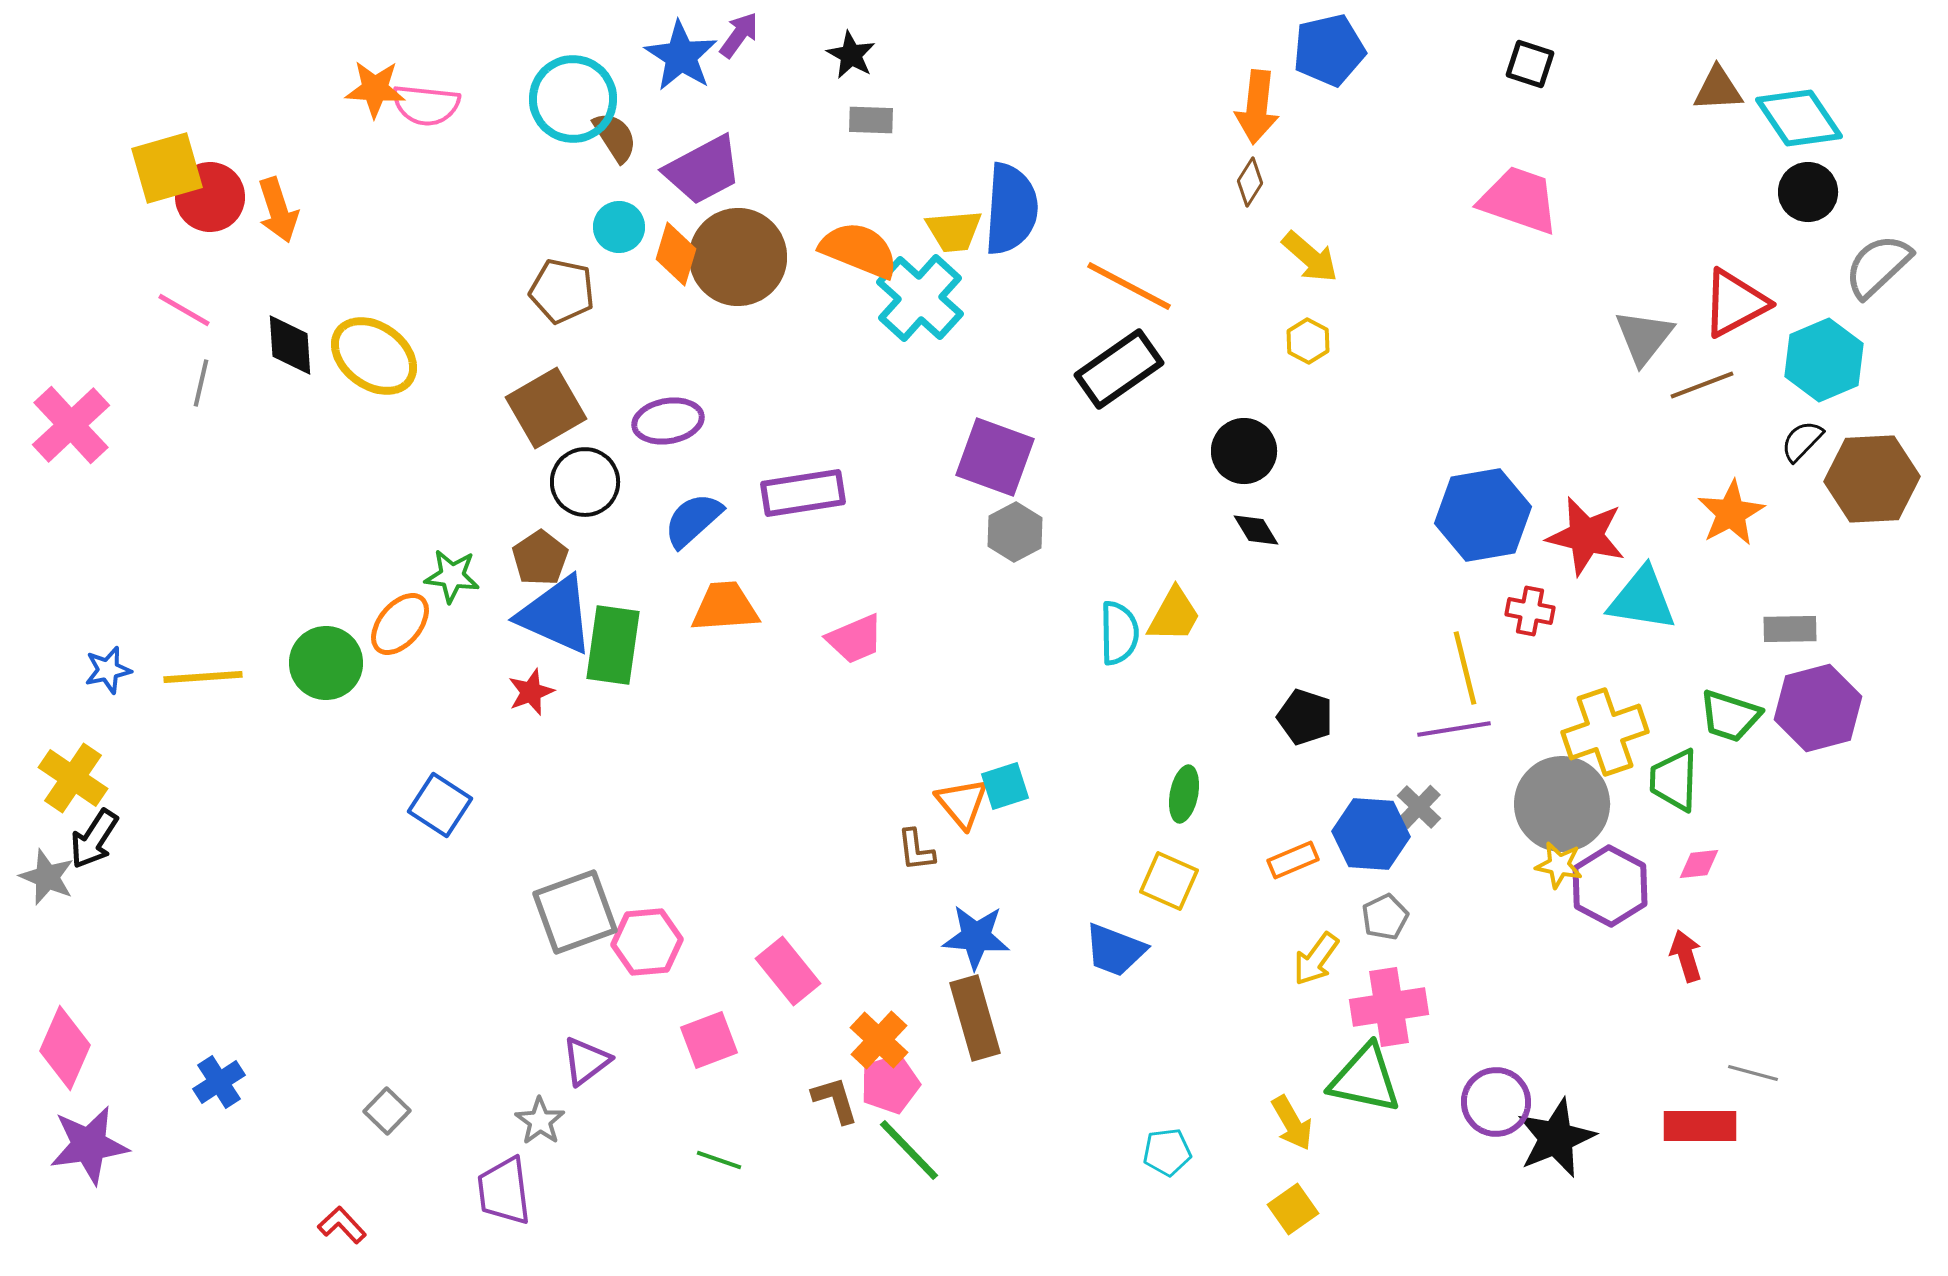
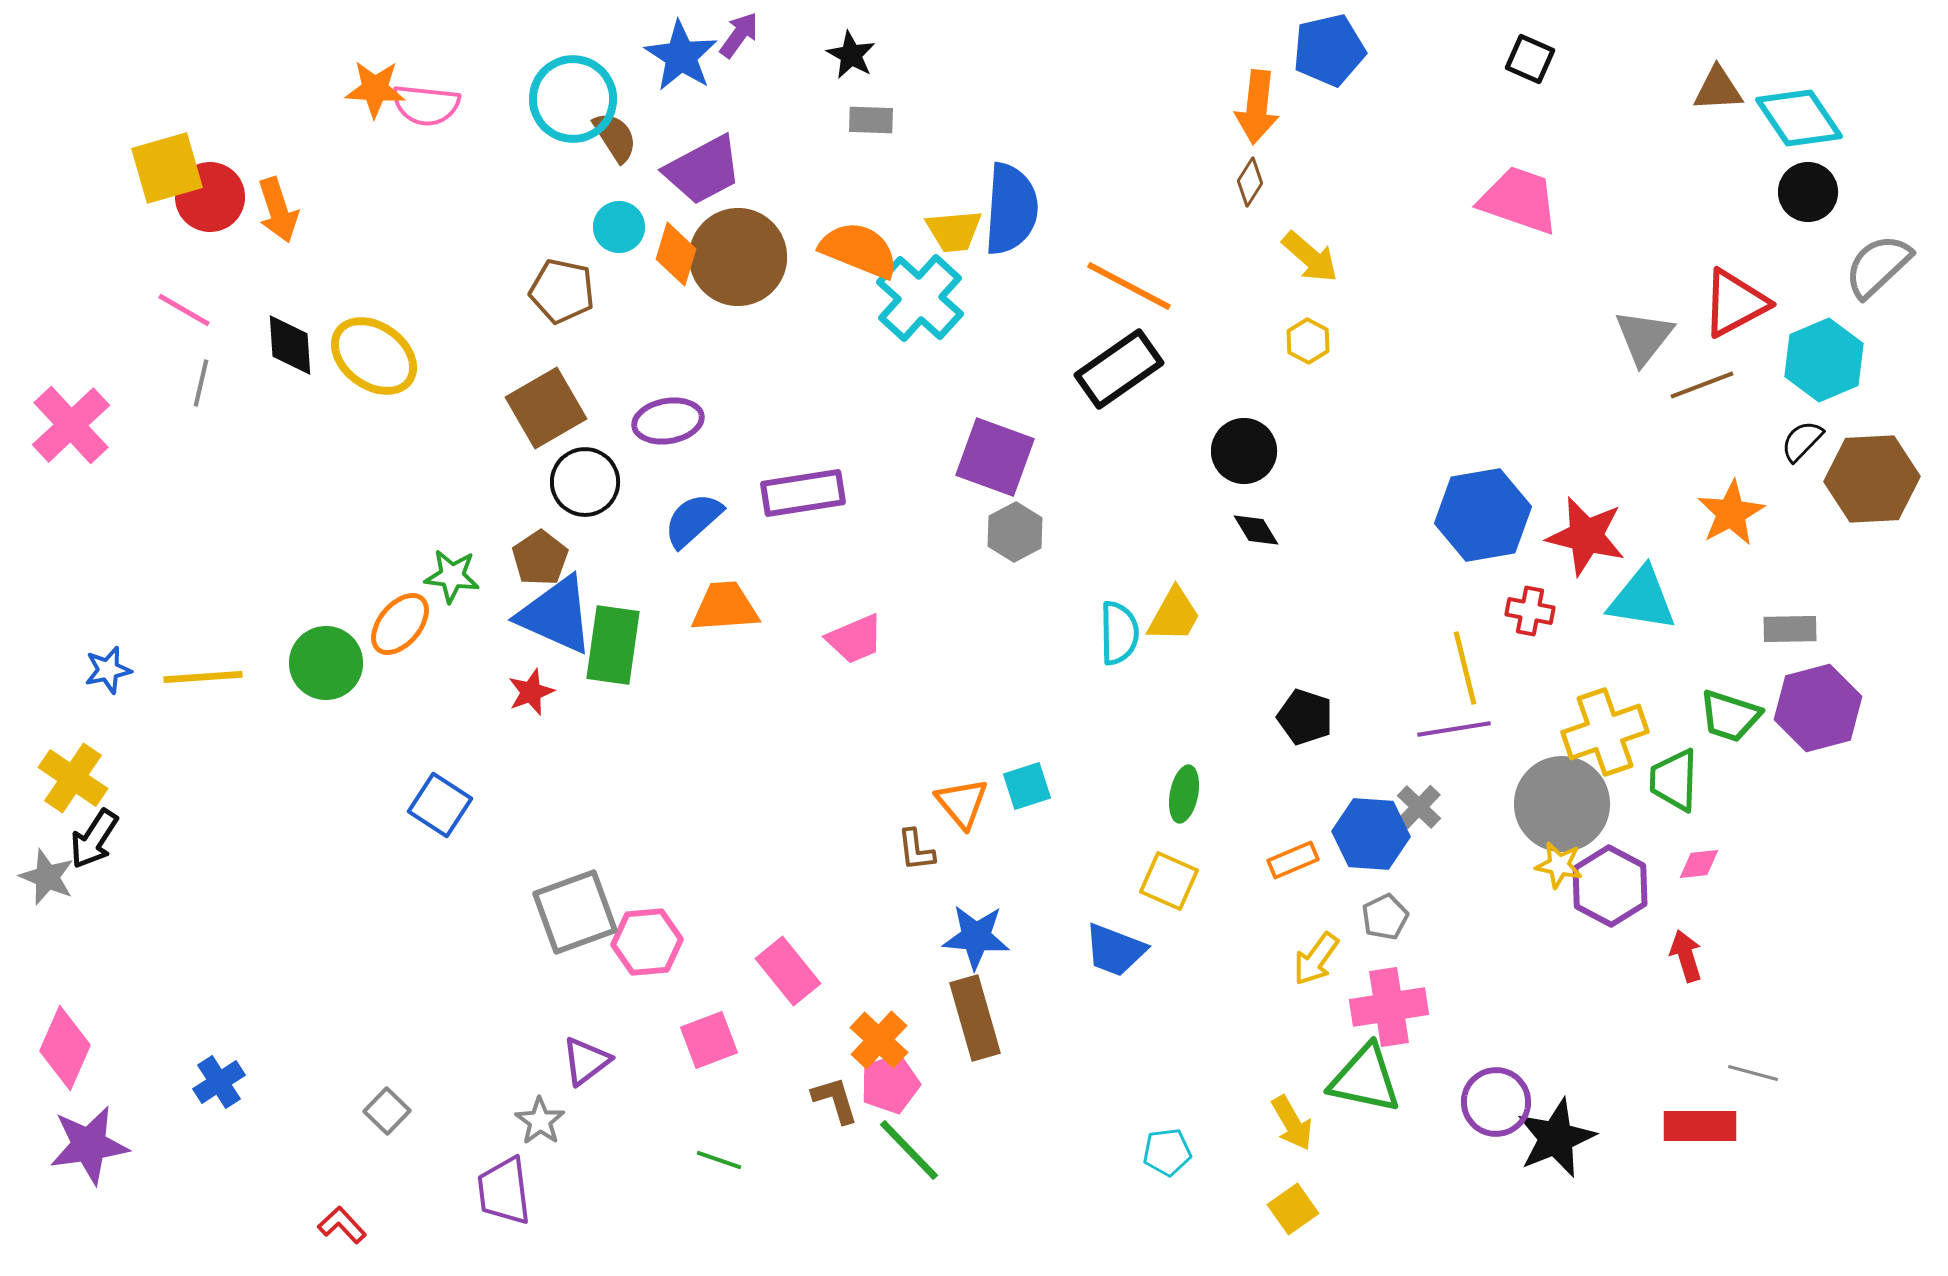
black square at (1530, 64): moved 5 px up; rotated 6 degrees clockwise
cyan square at (1005, 786): moved 22 px right
